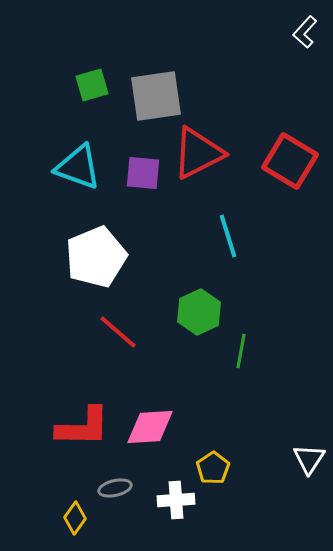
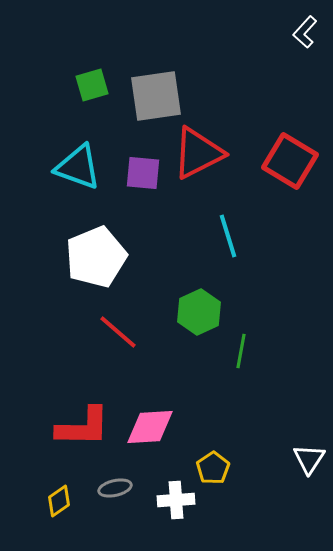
yellow diamond: moved 16 px left, 17 px up; rotated 20 degrees clockwise
